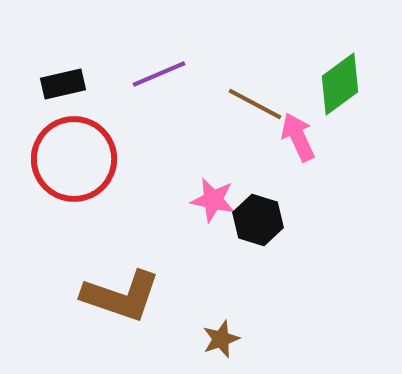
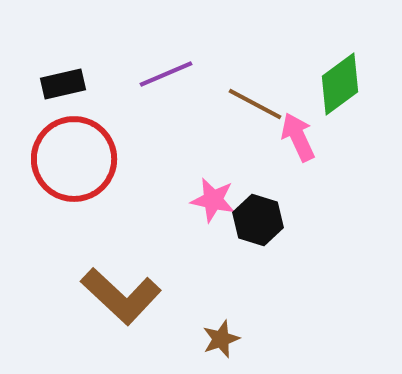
purple line: moved 7 px right
brown L-shape: rotated 24 degrees clockwise
